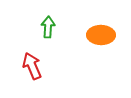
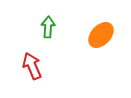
orange ellipse: rotated 48 degrees counterclockwise
